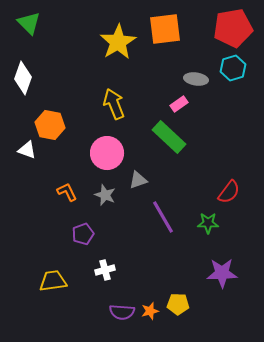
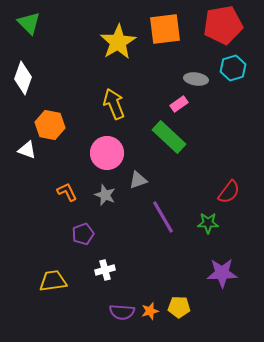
red pentagon: moved 10 px left, 3 px up
yellow pentagon: moved 1 px right, 3 px down
